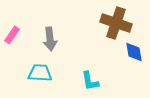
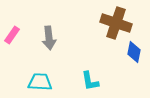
gray arrow: moved 1 px left, 1 px up
blue diamond: rotated 20 degrees clockwise
cyan trapezoid: moved 9 px down
